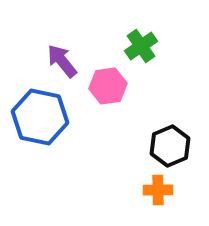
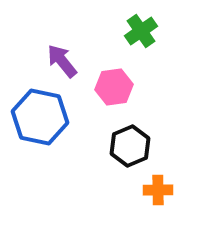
green cross: moved 15 px up
pink hexagon: moved 6 px right, 1 px down
black hexagon: moved 40 px left
